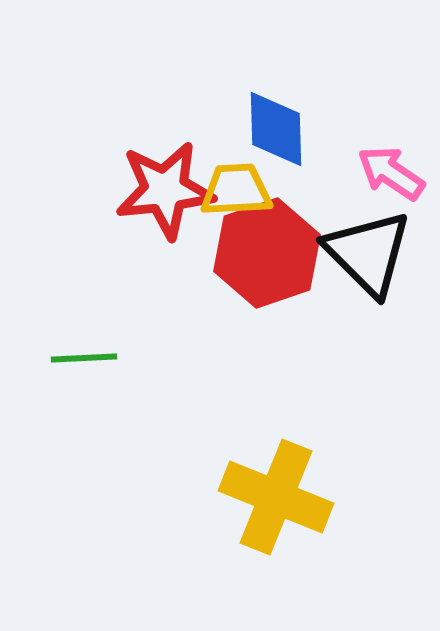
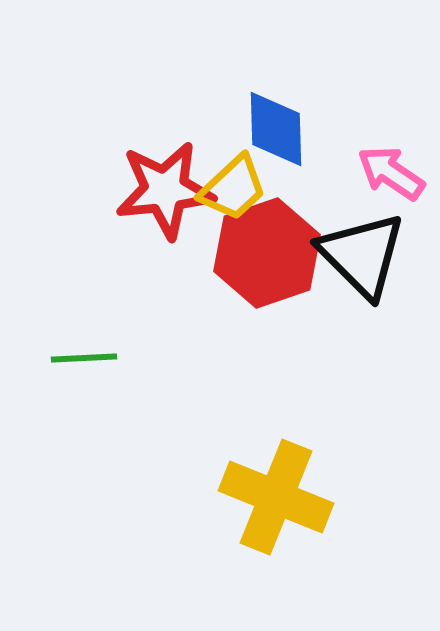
yellow trapezoid: moved 3 px left, 2 px up; rotated 140 degrees clockwise
black triangle: moved 6 px left, 2 px down
